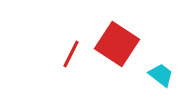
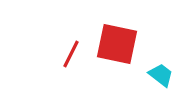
red square: rotated 21 degrees counterclockwise
